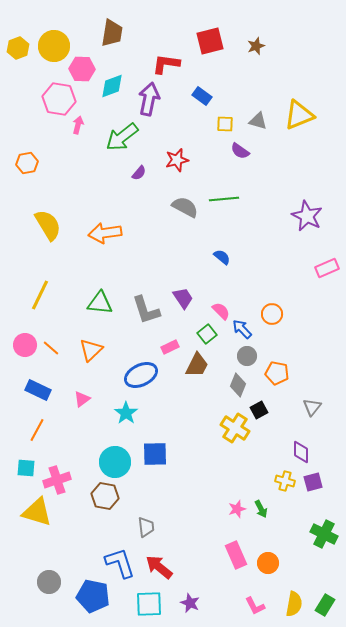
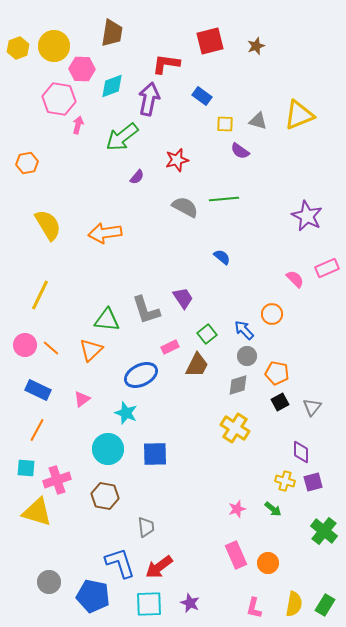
purple semicircle at (139, 173): moved 2 px left, 4 px down
green triangle at (100, 303): moved 7 px right, 17 px down
pink semicircle at (221, 311): moved 74 px right, 32 px up
blue arrow at (242, 329): moved 2 px right, 1 px down
gray diamond at (238, 385): rotated 50 degrees clockwise
black square at (259, 410): moved 21 px right, 8 px up
cyan star at (126, 413): rotated 15 degrees counterclockwise
cyan circle at (115, 462): moved 7 px left, 13 px up
green arrow at (261, 509): moved 12 px right; rotated 24 degrees counterclockwise
green cross at (324, 534): moved 3 px up; rotated 12 degrees clockwise
red arrow at (159, 567): rotated 76 degrees counterclockwise
pink L-shape at (255, 606): moved 1 px left, 2 px down; rotated 40 degrees clockwise
